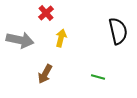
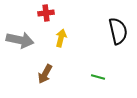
red cross: rotated 35 degrees clockwise
